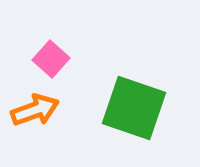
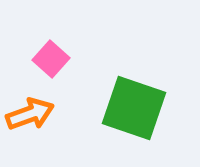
orange arrow: moved 5 px left, 4 px down
